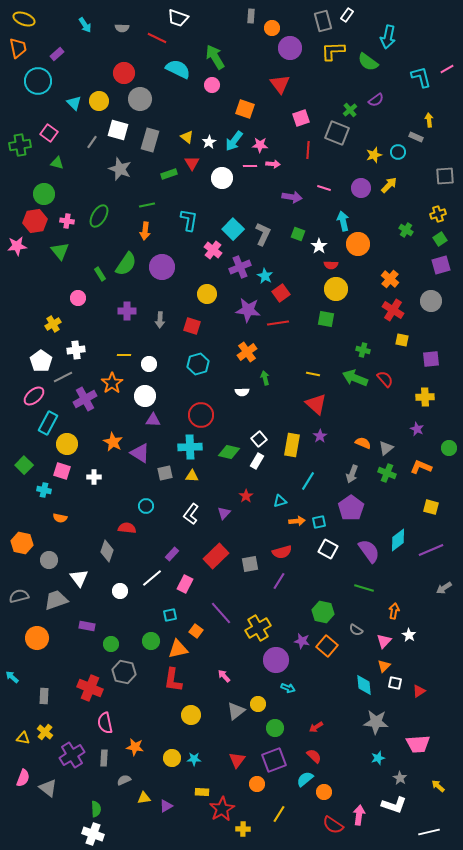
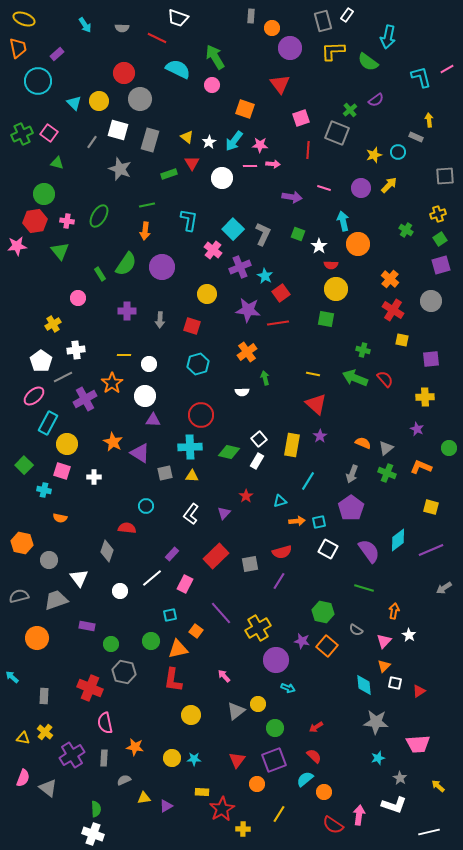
green cross at (20, 145): moved 2 px right, 11 px up; rotated 15 degrees counterclockwise
